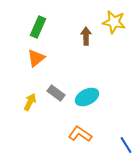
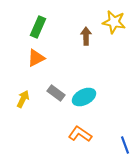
orange triangle: rotated 12 degrees clockwise
cyan ellipse: moved 3 px left
yellow arrow: moved 7 px left, 3 px up
blue line: moved 1 px left; rotated 12 degrees clockwise
